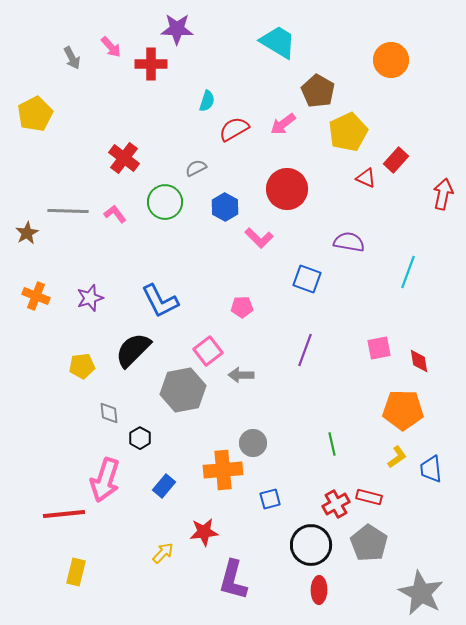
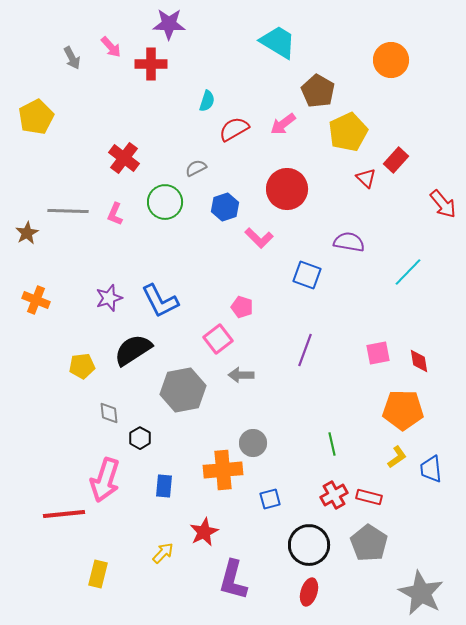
purple star at (177, 29): moved 8 px left, 5 px up
yellow pentagon at (35, 114): moved 1 px right, 3 px down
red triangle at (366, 178): rotated 20 degrees clockwise
red arrow at (443, 194): moved 10 px down; rotated 128 degrees clockwise
blue hexagon at (225, 207): rotated 12 degrees clockwise
pink L-shape at (115, 214): rotated 120 degrees counterclockwise
cyan line at (408, 272): rotated 24 degrees clockwise
blue square at (307, 279): moved 4 px up
orange cross at (36, 296): moved 4 px down
purple star at (90, 298): moved 19 px right
pink pentagon at (242, 307): rotated 20 degrees clockwise
pink square at (379, 348): moved 1 px left, 5 px down
black semicircle at (133, 350): rotated 12 degrees clockwise
pink square at (208, 351): moved 10 px right, 12 px up
blue rectangle at (164, 486): rotated 35 degrees counterclockwise
red cross at (336, 504): moved 2 px left, 9 px up
red star at (204, 532): rotated 20 degrees counterclockwise
black circle at (311, 545): moved 2 px left
yellow rectangle at (76, 572): moved 22 px right, 2 px down
red ellipse at (319, 590): moved 10 px left, 2 px down; rotated 16 degrees clockwise
